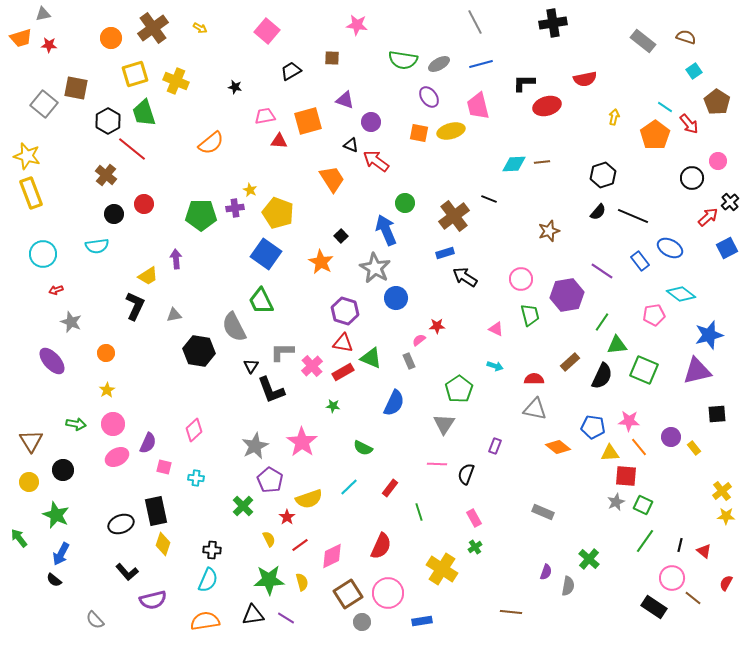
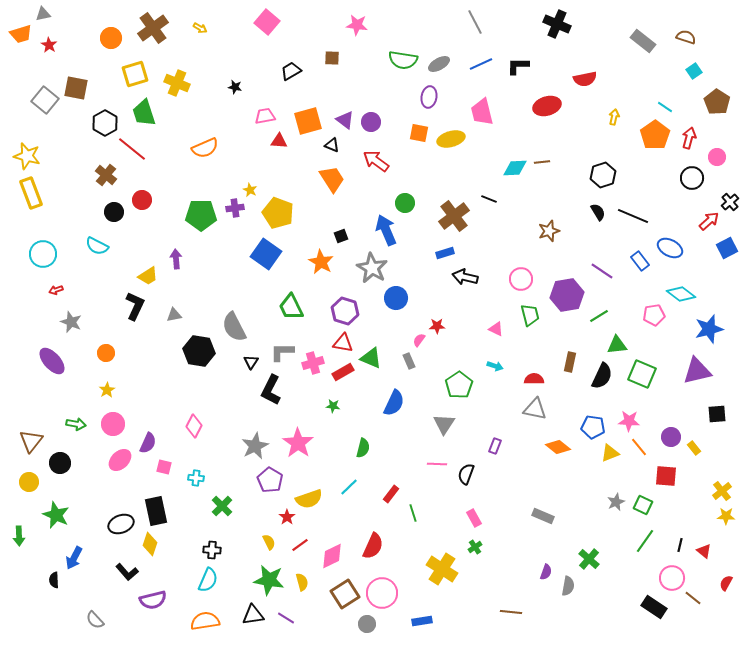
black cross at (553, 23): moved 4 px right, 1 px down; rotated 32 degrees clockwise
pink square at (267, 31): moved 9 px up
orange trapezoid at (21, 38): moved 4 px up
red star at (49, 45): rotated 28 degrees clockwise
blue line at (481, 64): rotated 10 degrees counterclockwise
yellow cross at (176, 81): moved 1 px right, 2 px down
black L-shape at (524, 83): moved 6 px left, 17 px up
purple ellipse at (429, 97): rotated 45 degrees clockwise
purple triangle at (345, 100): moved 20 px down; rotated 18 degrees clockwise
gray square at (44, 104): moved 1 px right, 4 px up
pink trapezoid at (478, 106): moved 4 px right, 6 px down
black hexagon at (108, 121): moved 3 px left, 2 px down
red arrow at (689, 124): moved 14 px down; rotated 125 degrees counterclockwise
yellow ellipse at (451, 131): moved 8 px down
orange semicircle at (211, 143): moved 6 px left, 5 px down; rotated 16 degrees clockwise
black triangle at (351, 145): moved 19 px left
pink circle at (718, 161): moved 1 px left, 4 px up
cyan diamond at (514, 164): moved 1 px right, 4 px down
red circle at (144, 204): moved 2 px left, 4 px up
black semicircle at (598, 212): rotated 72 degrees counterclockwise
black circle at (114, 214): moved 2 px up
red arrow at (708, 217): moved 1 px right, 4 px down
black square at (341, 236): rotated 24 degrees clockwise
cyan semicircle at (97, 246): rotated 35 degrees clockwise
gray star at (375, 268): moved 3 px left
black arrow at (465, 277): rotated 20 degrees counterclockwise
green trapezoid at (261, 301): moved 30 px right, 6 px down
green line at (602, 322): moved 3 px left, 6 px up; rotated 24 degrees clockwise
blue star at (709, 335): moved 6 px up
pink semicircle at (419, 340): rotated 16 degrees counterclockwise
brown rectangle at (570, 362): rotated 36 degrees counterclockwise
black triangle at (251, 366): moved 4 px up
pink cross at (312, 366): moved 1 px right, 3 px up; rotated 25 degrees clockwise
green square at (644, 370): moved 2 px left, 4 px down
green pentagon at (459, 389): moved 4 px up
black L-shape at (271, 390): rotated 48 degrees clockwise
pink diamond at (194, 430): moved 4 px up; rotated 20 degrees counterclockwise
brown triangle at (31, 441): rotated 10 degrees clockwise
pink star at (302, 442): moved 4 px left, 1 px down
green semicircle at (363, 448): rotated 102 degrees counterclockwise
yellow triangle at (610, 453): rotated 18 degrees counterclockwise
pink ellipse at (117, 457): moved 3 px right, 3 px down; rotated 15 degrees counterclockwise
black circle at (63, 470): moved 3 px left, 7 px up
red square at (626, 476): moved 40 px right
red rectangle at (390, 488): moved 1 px right, 6 px down
green cross at (243, 506): moved 21 px left
green line at (419, 512): moved 6 px left, 1 px down
gray rectangle at (543, 512): moved 4 px down
green arrow at (19, 538): moved 2 px up; rotated 144 degrees counterclockwise
yellow semicircle at (269, 539): moved 3 px down
yellow diamond at (163, 544): moved 13 px left
red semicircle at (381, 546): moved 8 px left
blue arrow at (61, 554): moved 13 px right, 4 px down
black semicircle at (54, 580): rotated 49 degrees clockwise
green star at (269, 580): rotated 12 degrees clockwise
pink circle at (388, 593): moved 6 px left
brown square at (348, 594): moved 3 px left
gray circle at (362, 622): moved 5 px right, 2 px down
